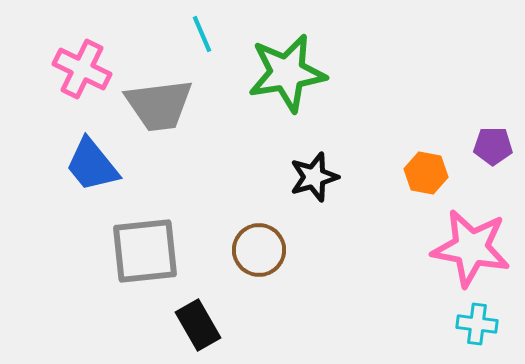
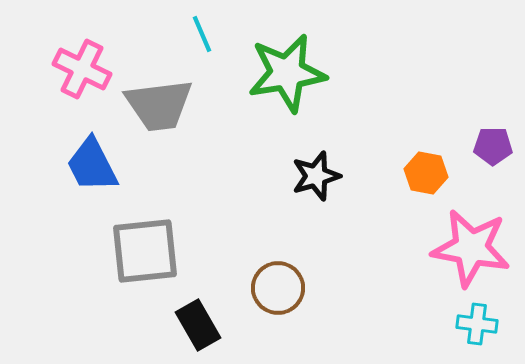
blue trapezoid: rotated 12 degrees clockwise
black star: moved 2 px right, 1 px up
brown circle: moved 19 px right, 38 px down
